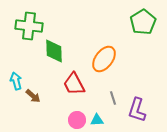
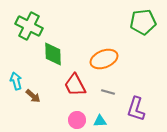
green pentagon: rotated 25 degrees clockwise
green cross: rotated 20 degrees clockwise
green diamond: moved 1 px left, 3 px down
orange ellipse: rotated 32 degrees clockwise
red trapezoid: moved 1 px right, 1 px down
gray line: moved 5 px left, 6 px up; rotated 56 degrees counterclockwise
purple L-shape: moved 1 px left, 1 px up
cyan triangle: moved 3 px right, 1 px down
